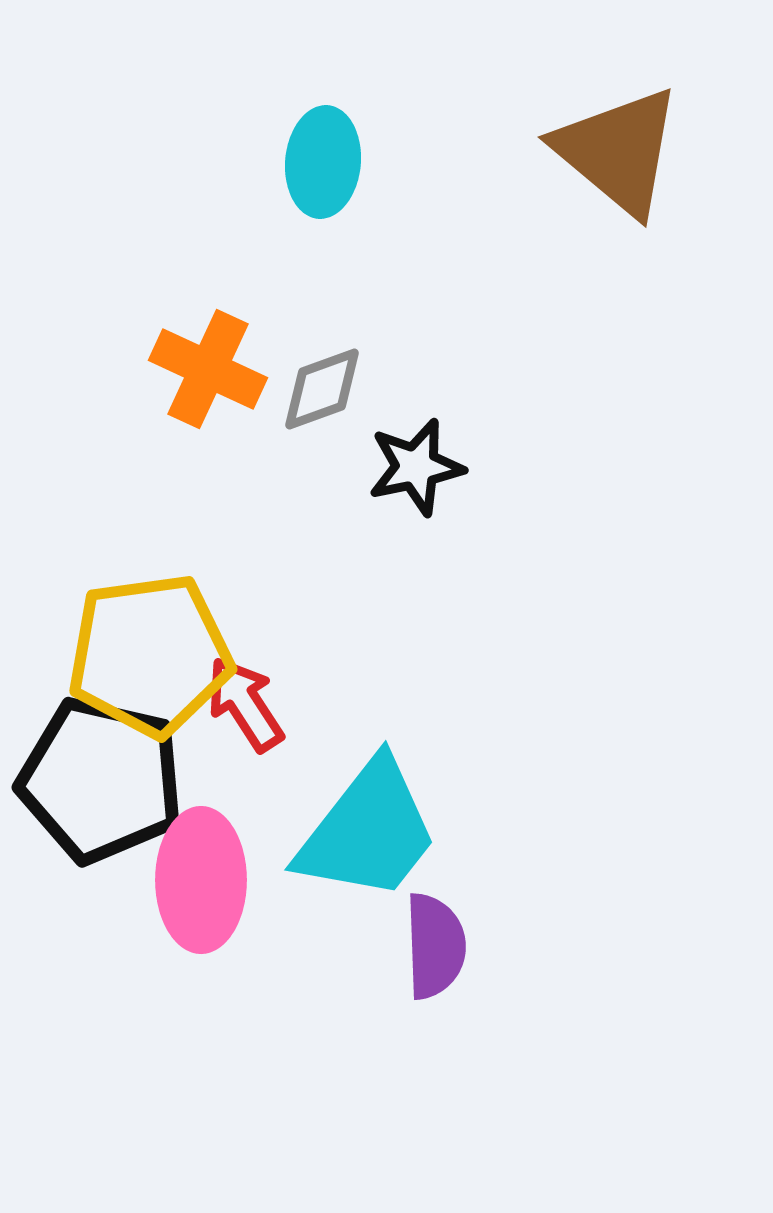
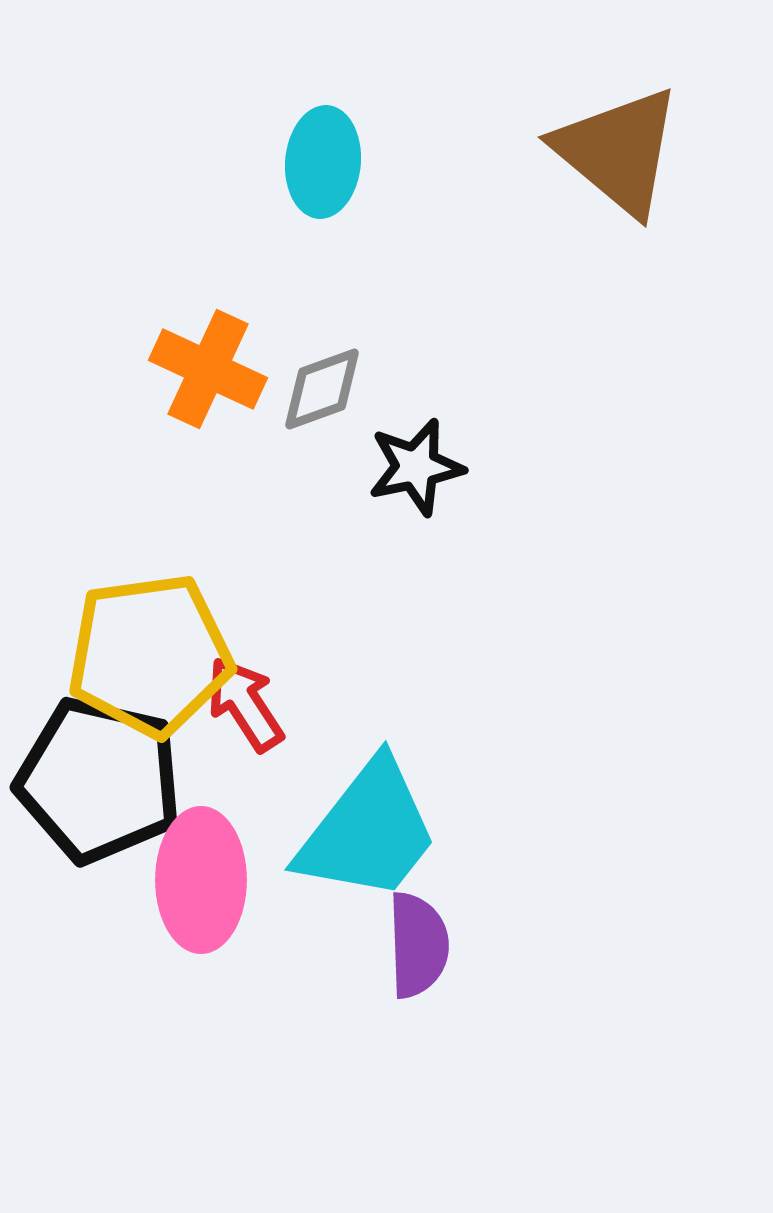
black pentagon: moved 2 px left
purple semicircle: moved 17 px left, 1 px up
